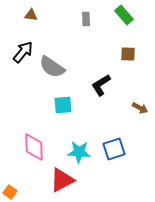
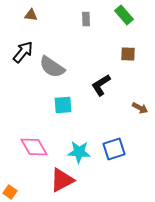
pink diamond: rotated 28 degrees counterclockwise
